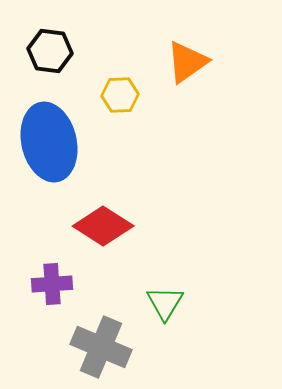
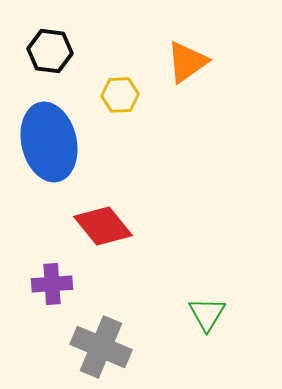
red diamond: rotated 18 degrees clockwise
green triangle: moved 42 px right, 11 px down
